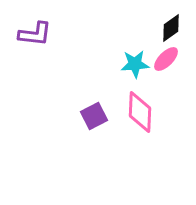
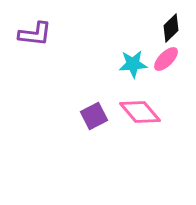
black diamond: rotated 8 degrees counterclockwise
cyan star: moved 2 px left
pink diamond: rotated 42 degrees counterclockwise
